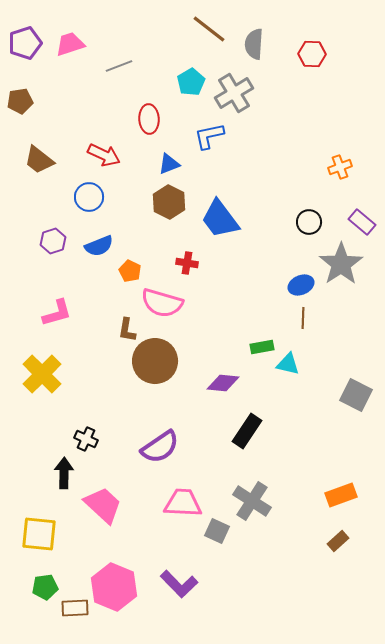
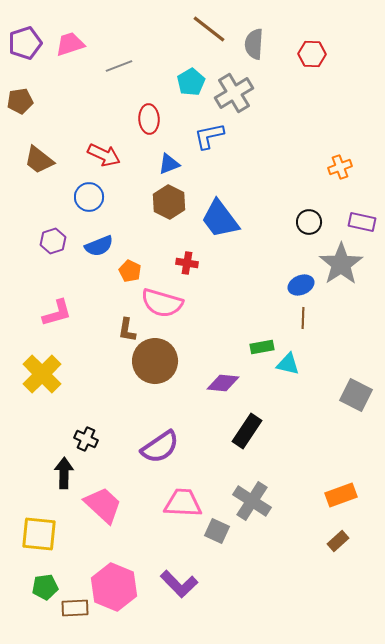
purple rectangle at (362, 222): rotated 28 degrees counterclockwise
